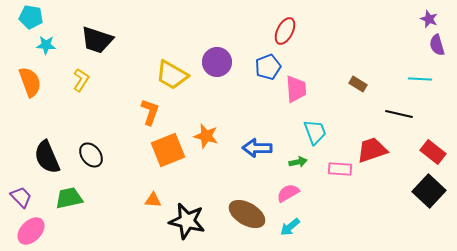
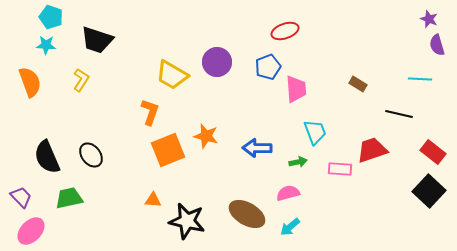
cyan pentagon: moved 20 px right; rotated 10 degrees clockwise
red ellipse: rotated 44 degrees clockwise
pink semicircle: rotated 15 degrees clockwise
